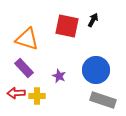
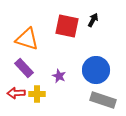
yellow cross: moved 2 px up
